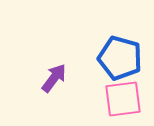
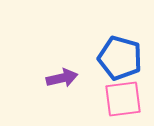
purple arrow: moved 8 px right; rotated 40 degrees clockwise
